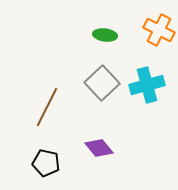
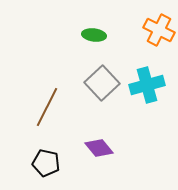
green ellipse: moved 11 px left
